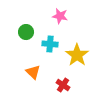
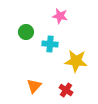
yellow star: moved 1 px left, 6 px down; rotated 30 degrees counterclockwise
orange triangle: moved 1 px right, 14 px down; rotated 28 degrees clockwise
red cross: moved 3 px right, 5 px down
